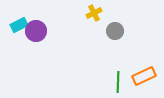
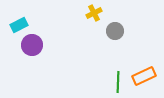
purple circle: moved 4 px left, 14 px down
